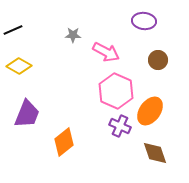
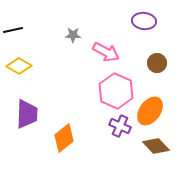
black line: rotated 12 degrees clockwise
brown circle: moved 1 px left, 3 px down
purple trapezoid: rotated 20 degrees counterclockwise
orange diamond: moved 4 px up
brown diamond: moved 1 px right, 7 px up; rotated 24 degrees counterclockwise
